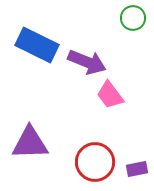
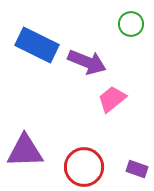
green circle: moved 2 px left, 6 px down
pink trapezoid: moved 2 px right, 4 px down; rotated 88 degrees clockwise
purple triangle: moved 5 px left, 8 px down
red circle: moved 11 px left, 5 px down
purple rectangle: rotated 30 degrees clockwise
